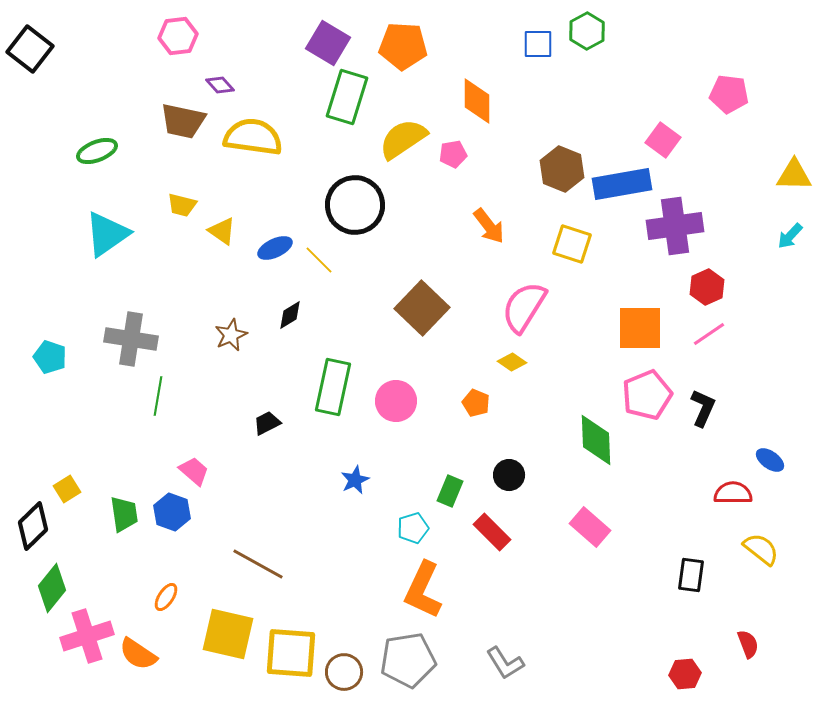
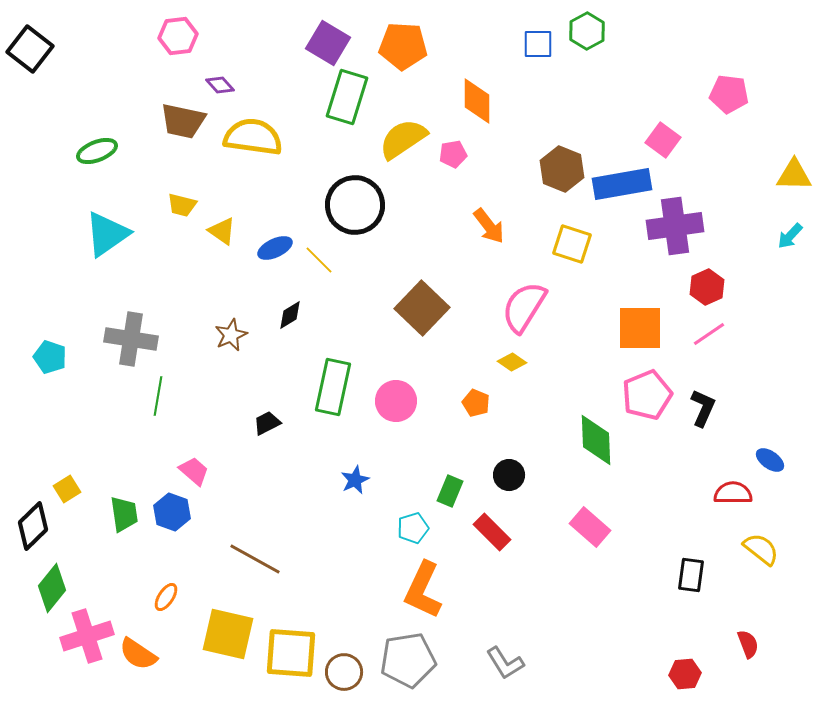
brown line at (258, 564): moved 3 px left, 5 px up
